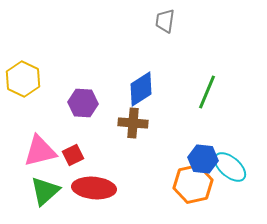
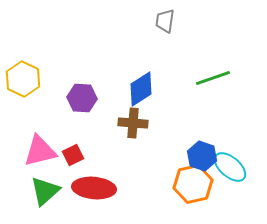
green line: moved 6 px right, 14 px up; rotated 48 degrees clockwise
purple hexagon: moved 1 px left, 5 px up
blue hexagon: moved 1 px left, 3 px up; rotated 12 degrees clockwise
